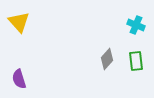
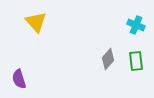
yellow triangle: moved 17 px right
gray diamond: moved 1 px right
